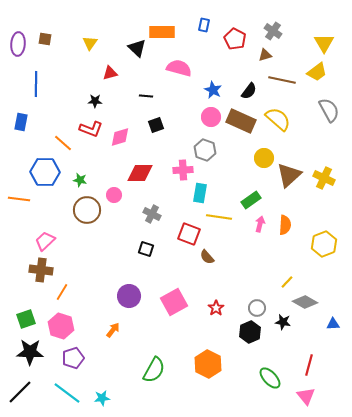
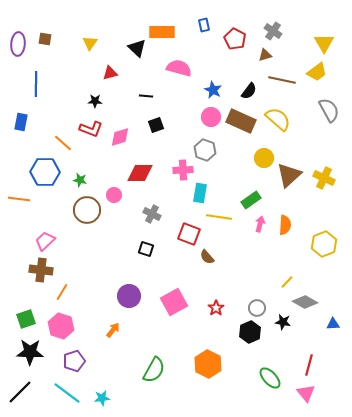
blue rectangle at (204, 25): rotated 24 degrees counterclockwise
purple pentagon at (73, 358): moved 1 px right, 3 px down
pink triangle at (306, 396): moved 3 px up
